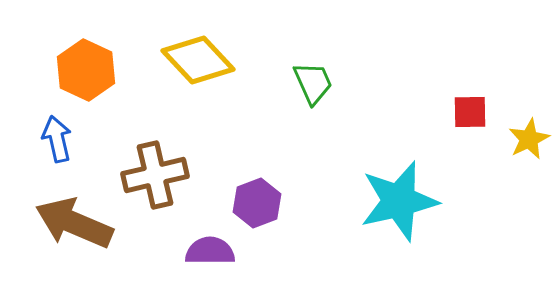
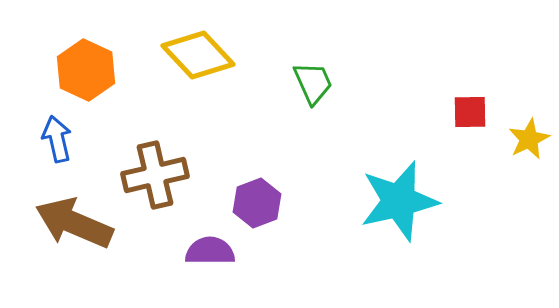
yellow diamond: moved 5 px up
